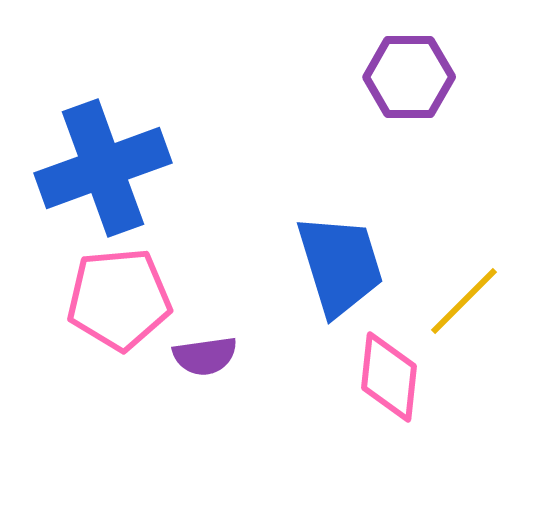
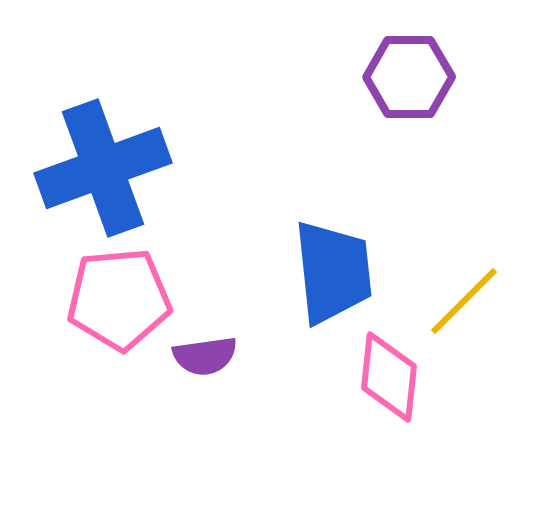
blue trapezoid: moved 7 px left, 7 px down; rotated 11 degrees clockwise
